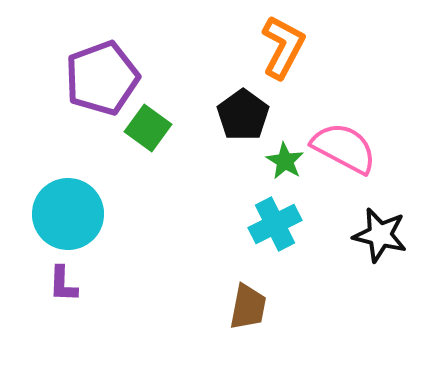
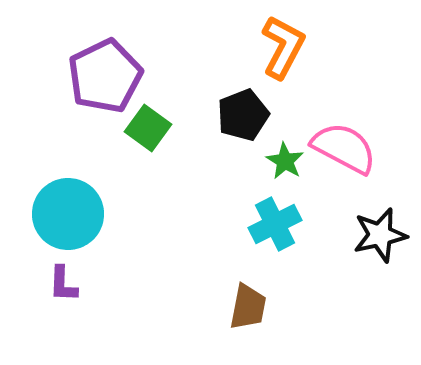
purple pentagon: moved 3 px right, 2 px up; rotated 6 degrees counterclockwise
black pentagon: rotated 15 degrees clockwise
black star: rotated 26 degrees counterclockwise
